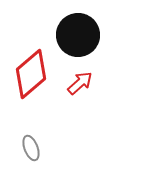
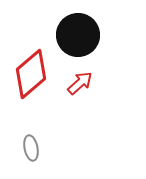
gray ellipse: rotated 10 degrees clockwise
